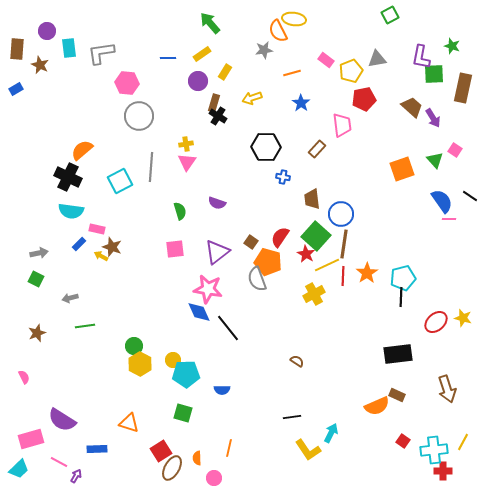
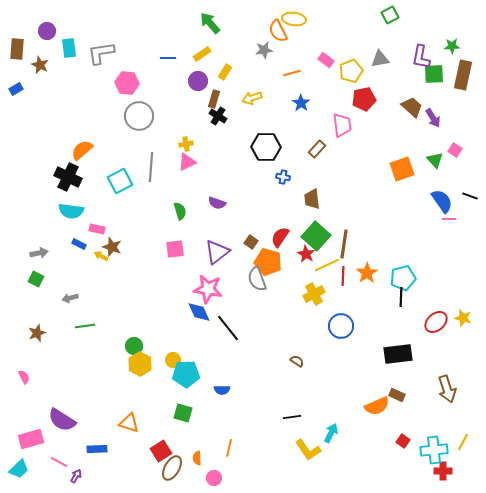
green star at (452, 46): rotated 21 degrees counterclockwise
gray triangle at (377, 59): moved 3 px right
brown rectangle at (463, 88): moved 13 px up
brown rectangle at (214, 103): moved 4 px up
pink triangle at (187, 162): rotated 30 degrees clockwise
black line at (470, 196): rotated 14 degrees counterclockwise
blue circle at (341, 214): moved 112 px down
blue rectangle at (79, 244): rotated 72 degrees clockwise
